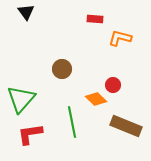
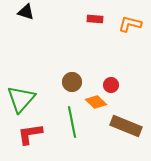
black triangle: rotated 36 degrees counterclockwise
orange L-shape: moved 10 px right, 14 px up
brown circle: moved 10 px right, 13 px down
red circle: moved 2 px left
orange diamond: moved 3 px down
